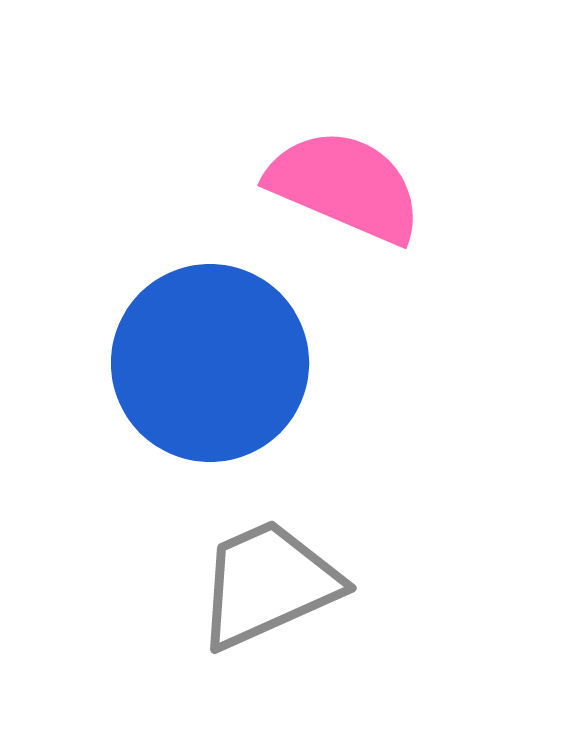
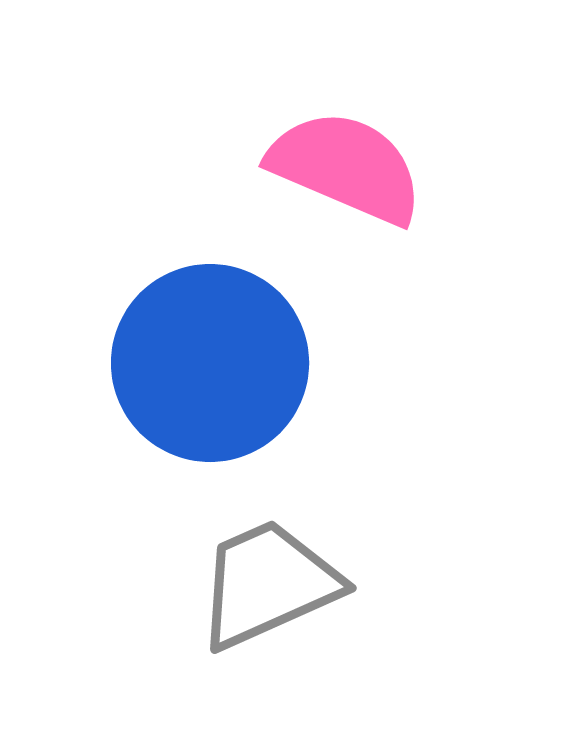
pink semicircle: moved 1 px right, 19 px up
